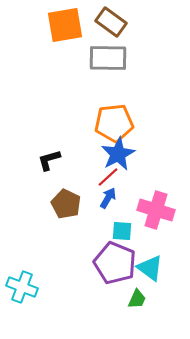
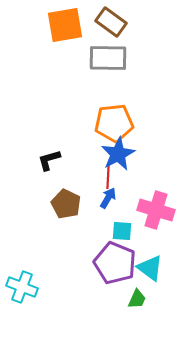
red line: rotated 45 degrees counterclockwise
